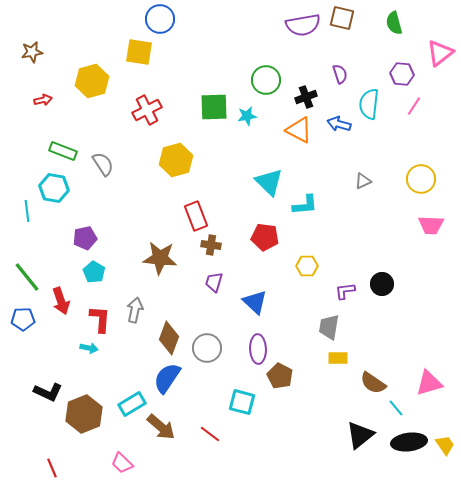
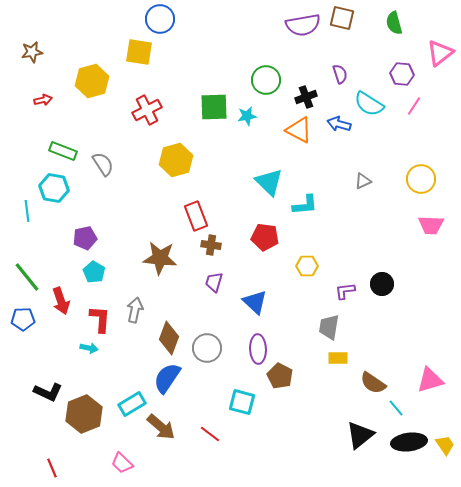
cyan semicircle at (369, 104): rotated 64 degrees counterclockwise
pink triangle at (429, 383): moved 1 px right, 3 px up
